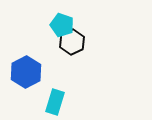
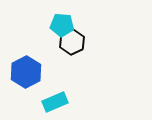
cyan pentagon: rotated 15 degrees counterclockwise
cyan rectangle: rotated 50 degrees clockwise
